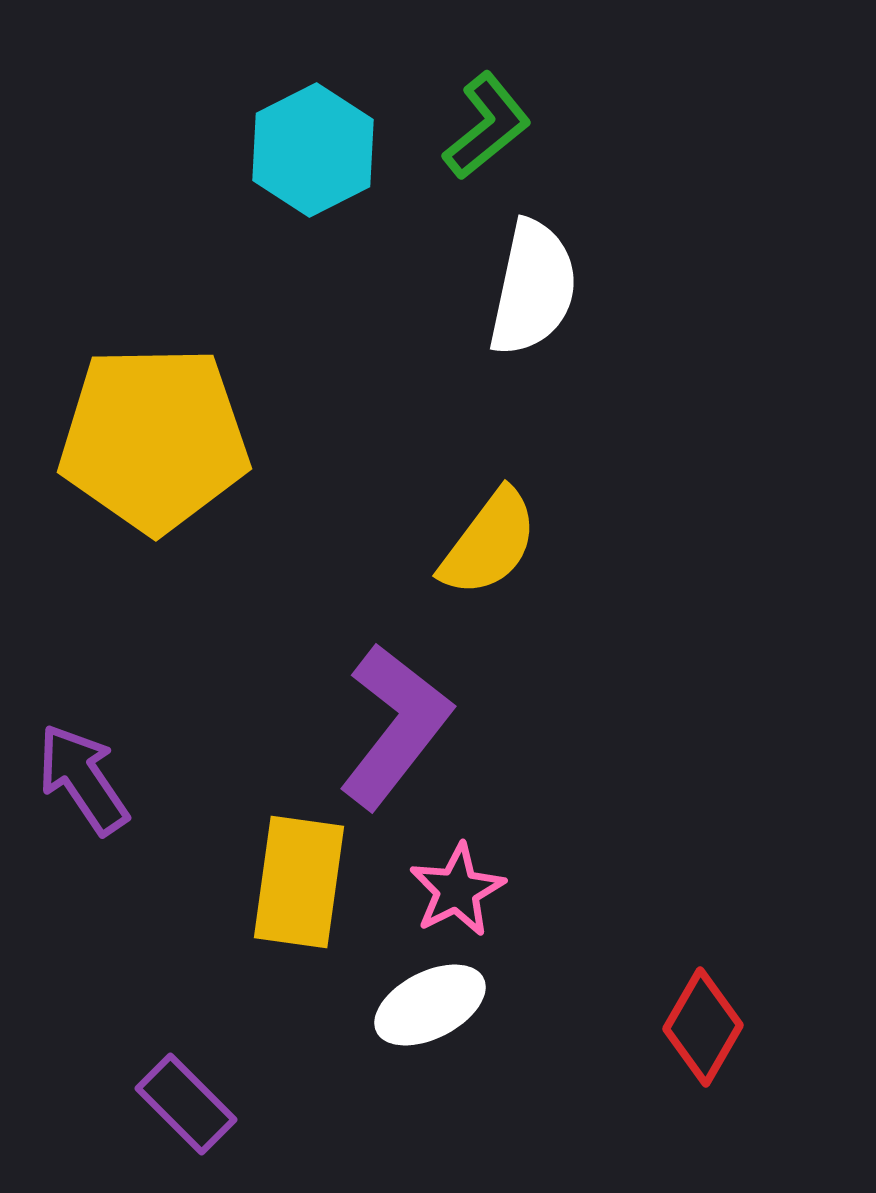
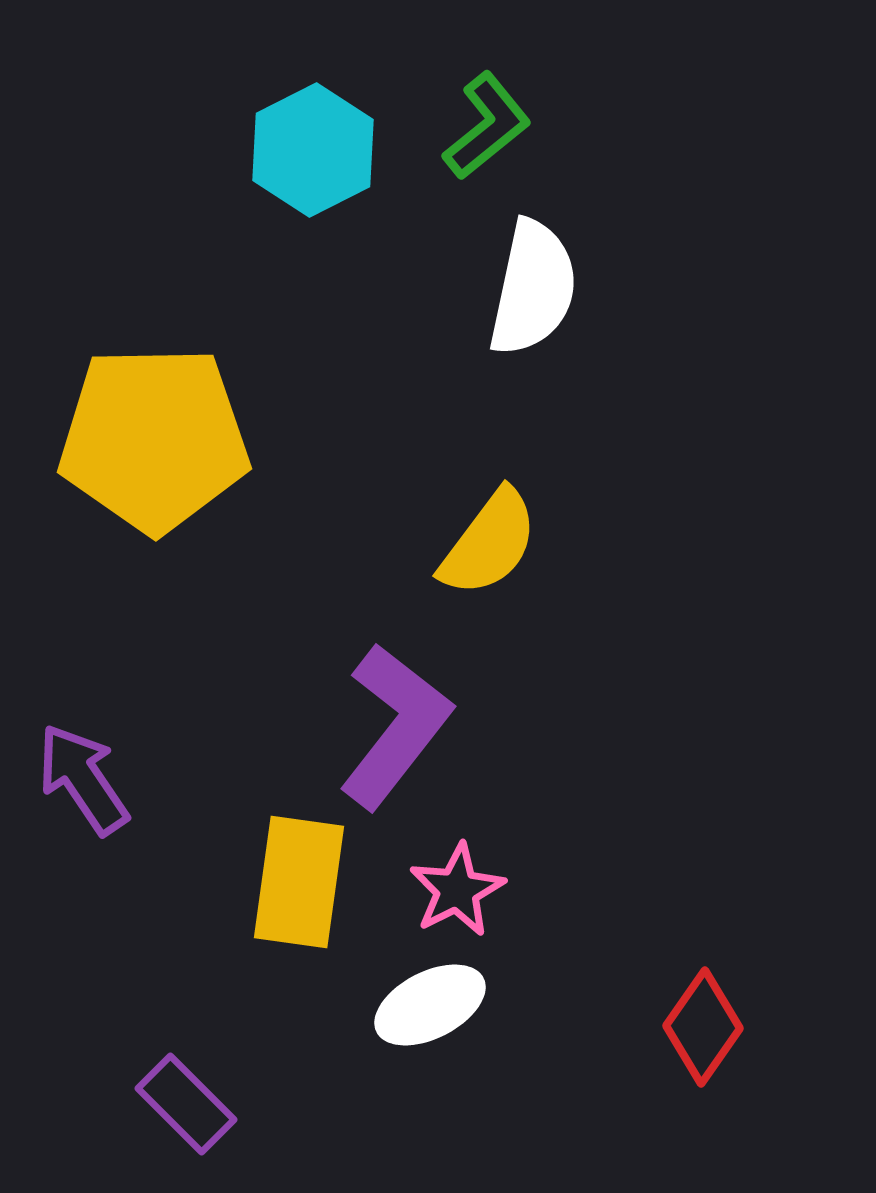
red diamond: rotated 5 degrees clockwise
